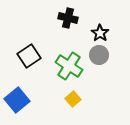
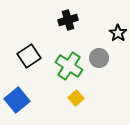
black cross: moved 2 px down; rotated 30 degrees counterclockwise
black star: moved 18 px right
gray circle: moved 3 px down
yellow square: moved 3 px right, 1 px up
